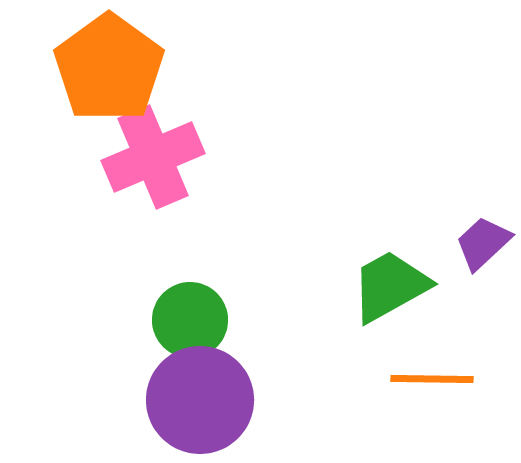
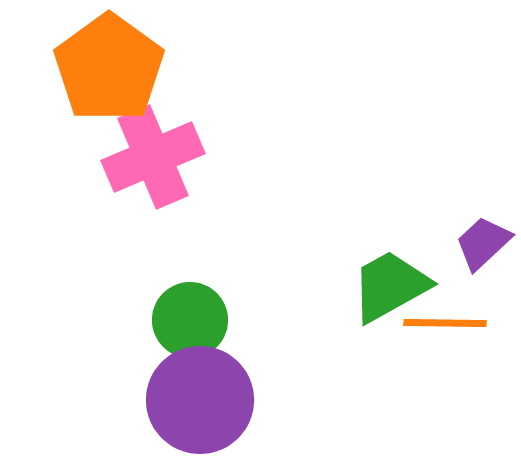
orange line: moved 13 px right, 56 px up
